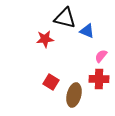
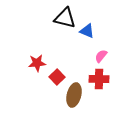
red star: moved 8 px left, 24 px down
red square: moved 6 px right, 5 px up; rotated 14 degrees clockwise
